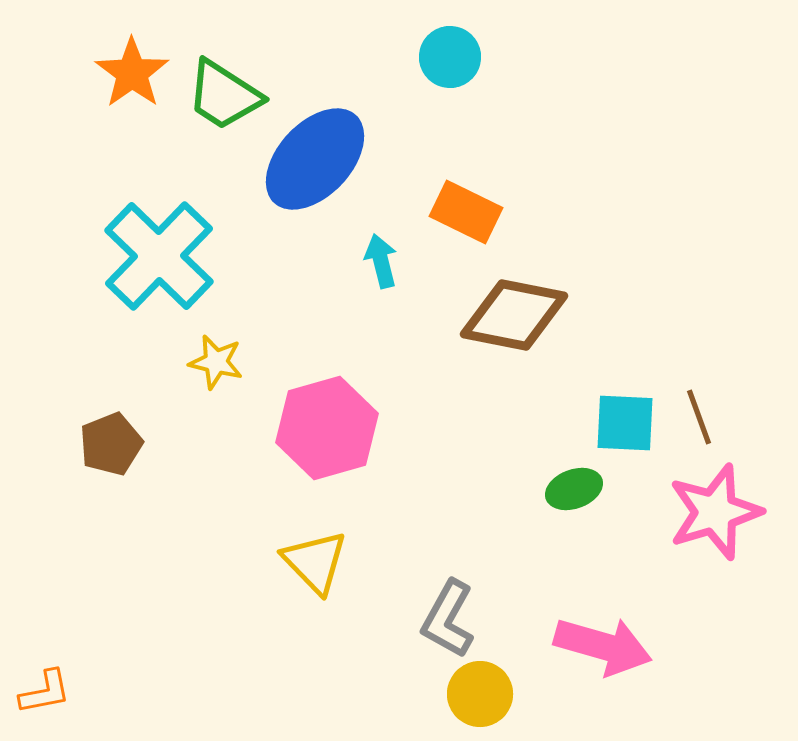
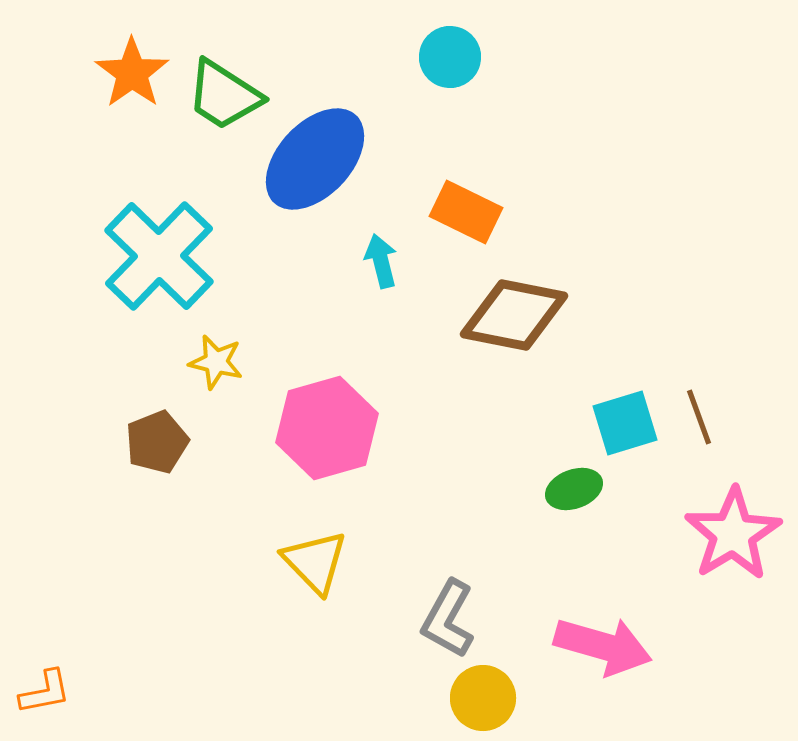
cyan square: rotated 20 degrees counterclockwise
brown pentagon: moved 46 px right, 2 px up
pink star: moved 18 px right, 22 px down; rotated 14 degrees counterclockwise
yellow circle: moved 3 px right, 4 px down
